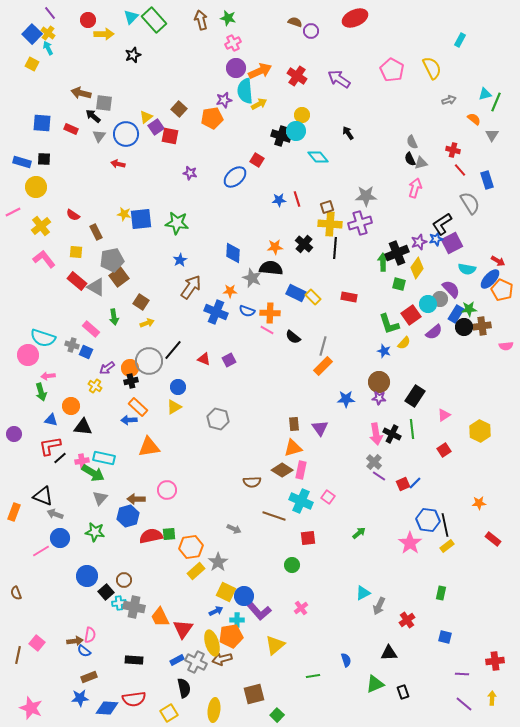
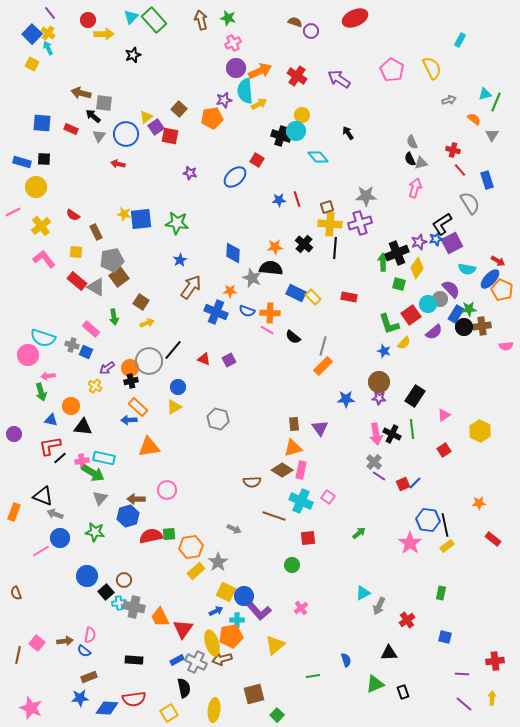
brown arrow at (75, 641): moved 10 px left
